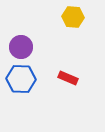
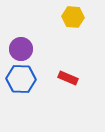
purple circle: moved 2 px down
